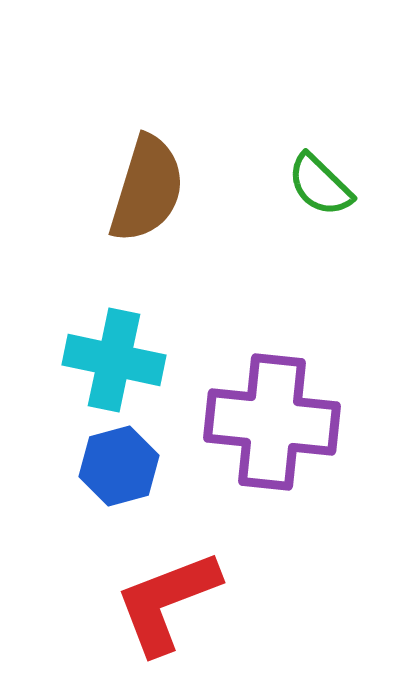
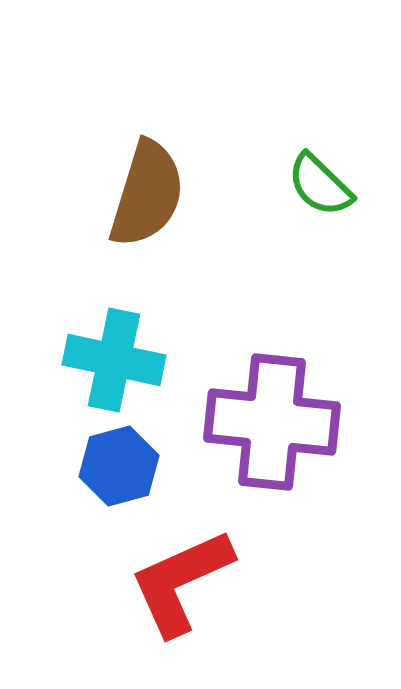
brown semicircle: moved 5 px down
red L-shape: moved 14 px right, 20 px up; rotated 3 degrees counterclockwise
